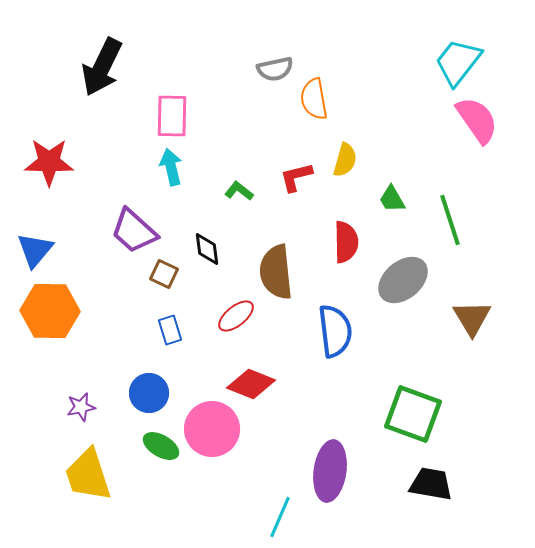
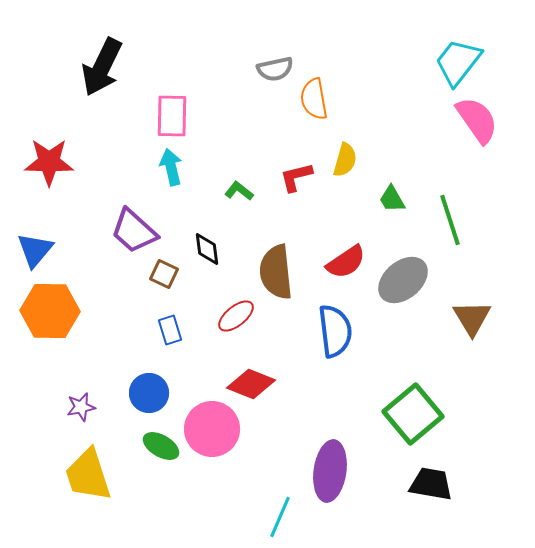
red semicircle: moved 20 px down; rotated 57 degrees clockwise
green square: rotated 30 degrees clockwise
